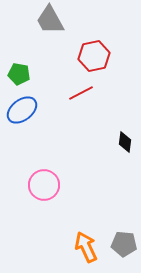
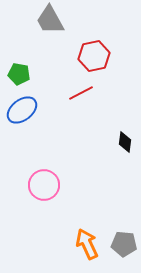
orange arrow: moved 1 px right, 3 px up
